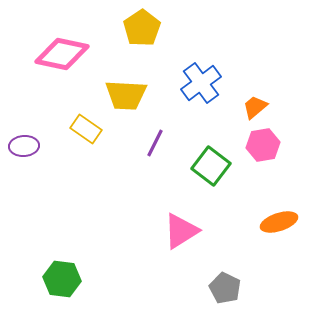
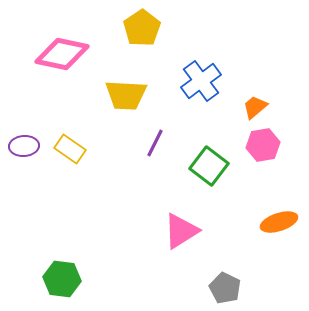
blue cross: moved 2 px up
yellow rectangle: moved 16 px left, 20 px down
green square: moved 2 px left
